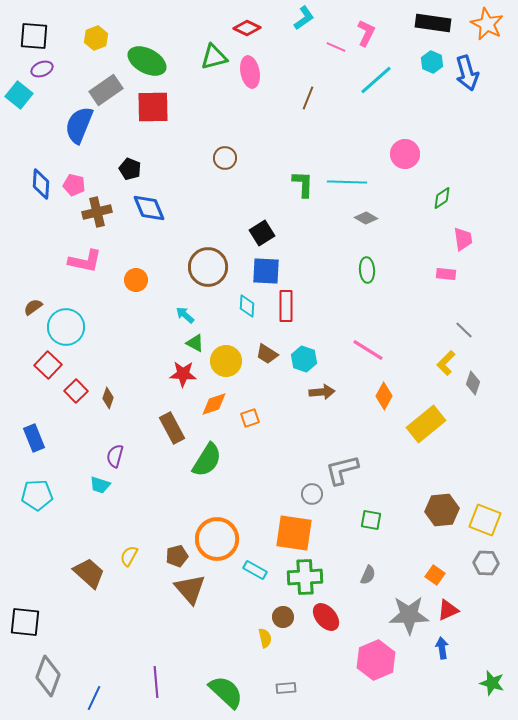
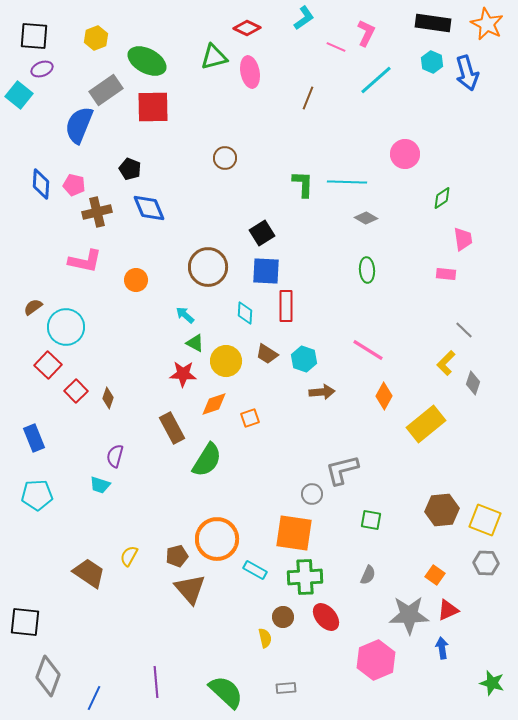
cyan diamond at (247, 306): moved 2 px left, 7 px down
brown trapezoid at (89, 573): rotated 8 degrees counterclockwise
